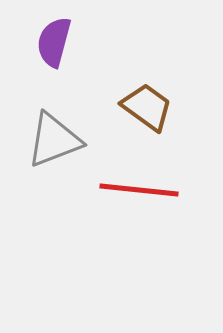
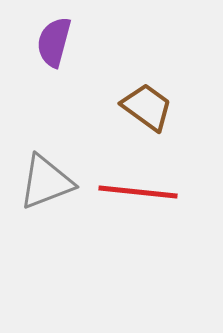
gray triangle: moved 8 px left, 42 px down
red line: moved 1 px left, 2 px down
